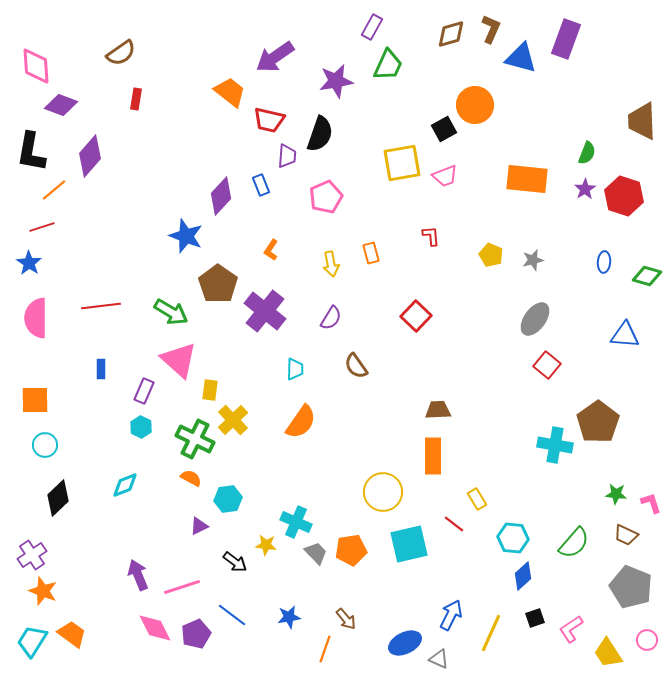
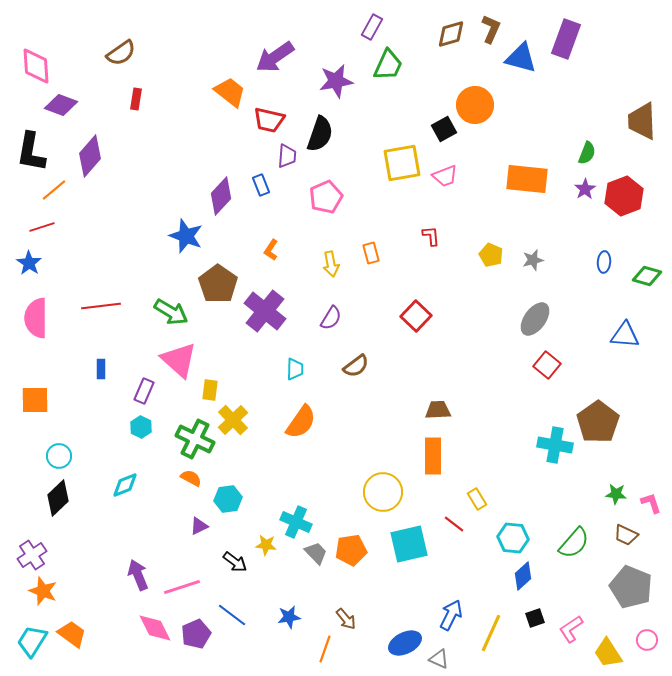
red hexagon at (624, 196): rotated 21 degrees clockwise
brown semicircle at (356, 366): rotated 92 degrees counterclockwise
cyan circle at (45, 445): moved 14 px right, 11 px down
